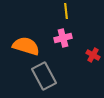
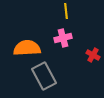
orange semicircle: moved 1 px right, 2 px down; rotated 20 degrees counterclockwise
